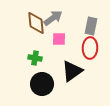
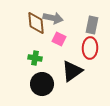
gray arrow: rotated 48 degrees clockwise
gray rectangle: moved 1 px right, 1 px up
pink square: rotated 24 degrees clockwise
